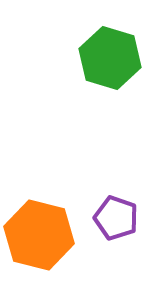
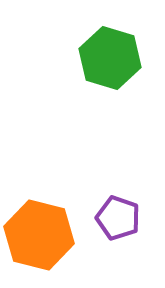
purple pentagon: moved 2 px right
